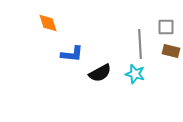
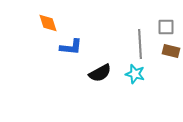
blue L-shape: moved 1 px left, 7 px up
